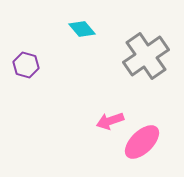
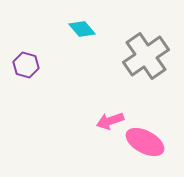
pink ellipse: moved 3 px right; rotated 72 degrees clockwise
